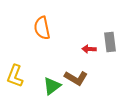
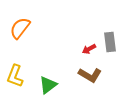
orange semicircle: moved 22 px left; rotated 50 degrees clockwise
red arrow: rotated 32 degrees counterclockwise
brown L-shape: moved 14 px right, 3 px up
green triangle: moved 4 px left, 1 px up
